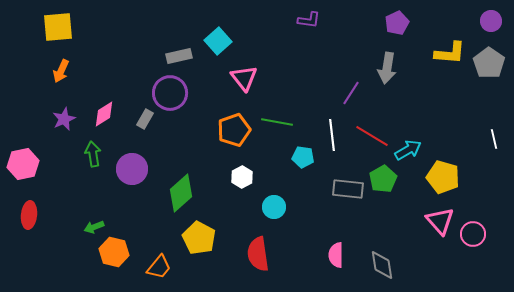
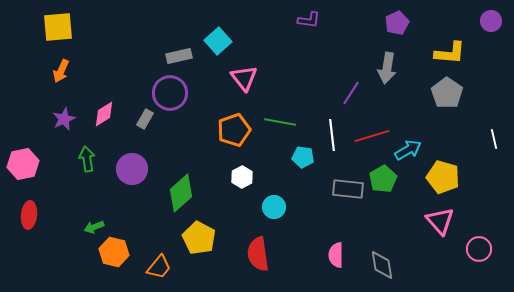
gray pentagon at (489, 63): moved 42 px left, 30 px down
green line at (277, 122): moved 3 px right
red line at (372, 136): rotated 48 degrees counterclockwise
green arrow at (93, 154): moved 6 px left, 5 px down
pink circle at (473, 234): moved 6 px right, 15 px down
